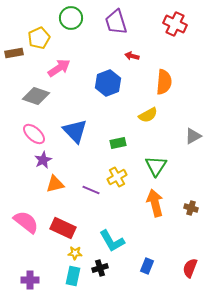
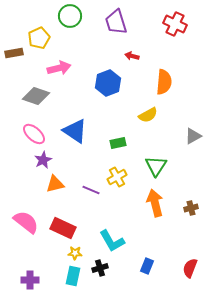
green circle: moved 1 px left, 2 px up
pink arrow: rotated 20 degrees clockwise
blue triangle: rotated 12 degrees counterclockwise
brown cross: rotated 32 degrees counterclockwise
